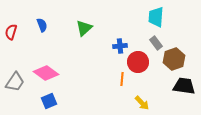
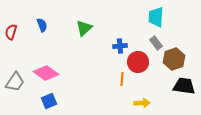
yellow arrow: rotated 49 degrees counterclockwise
